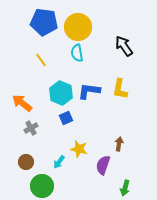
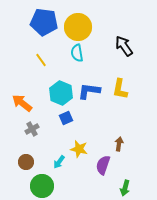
gray cross: moved 1 px right, 1 px down
